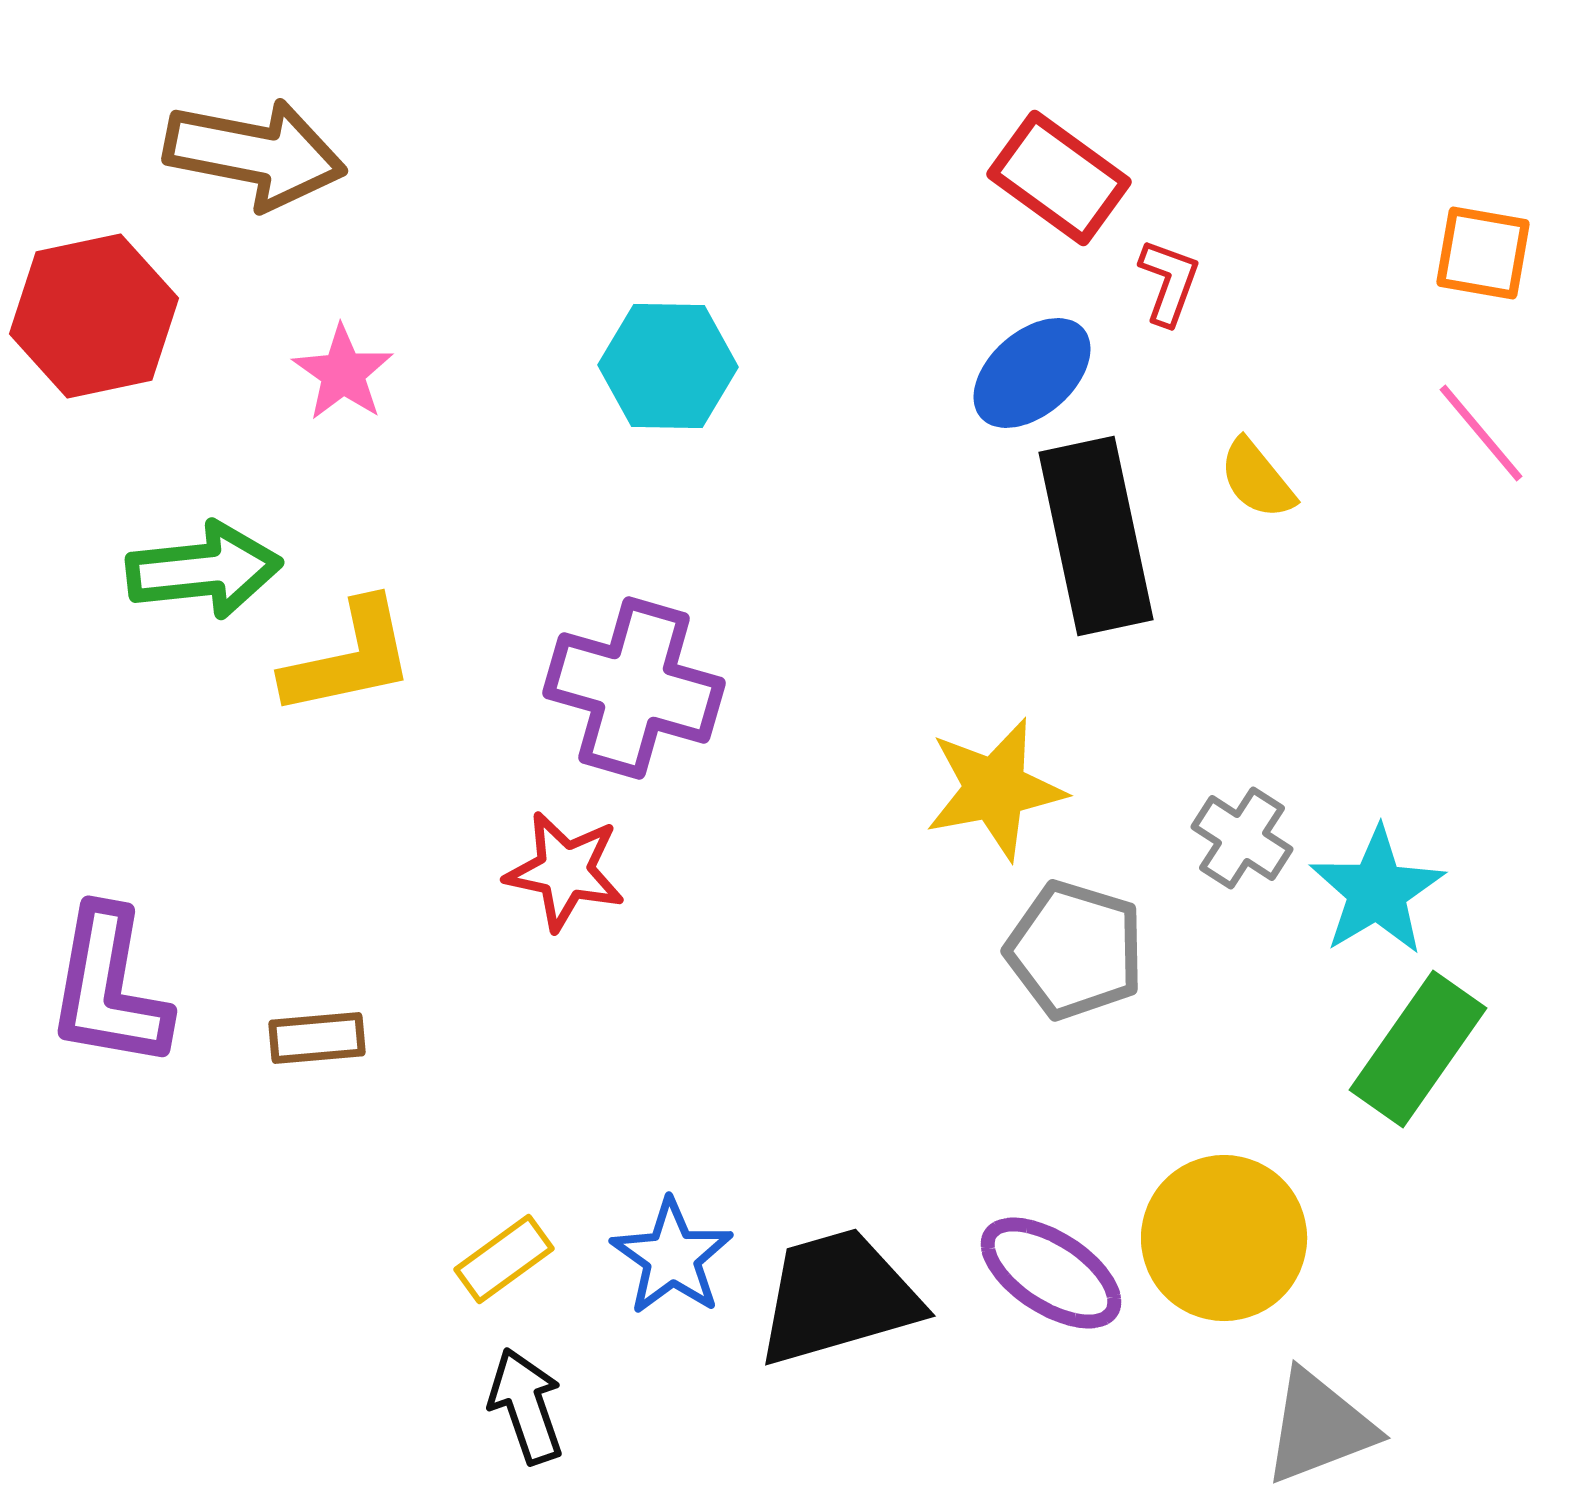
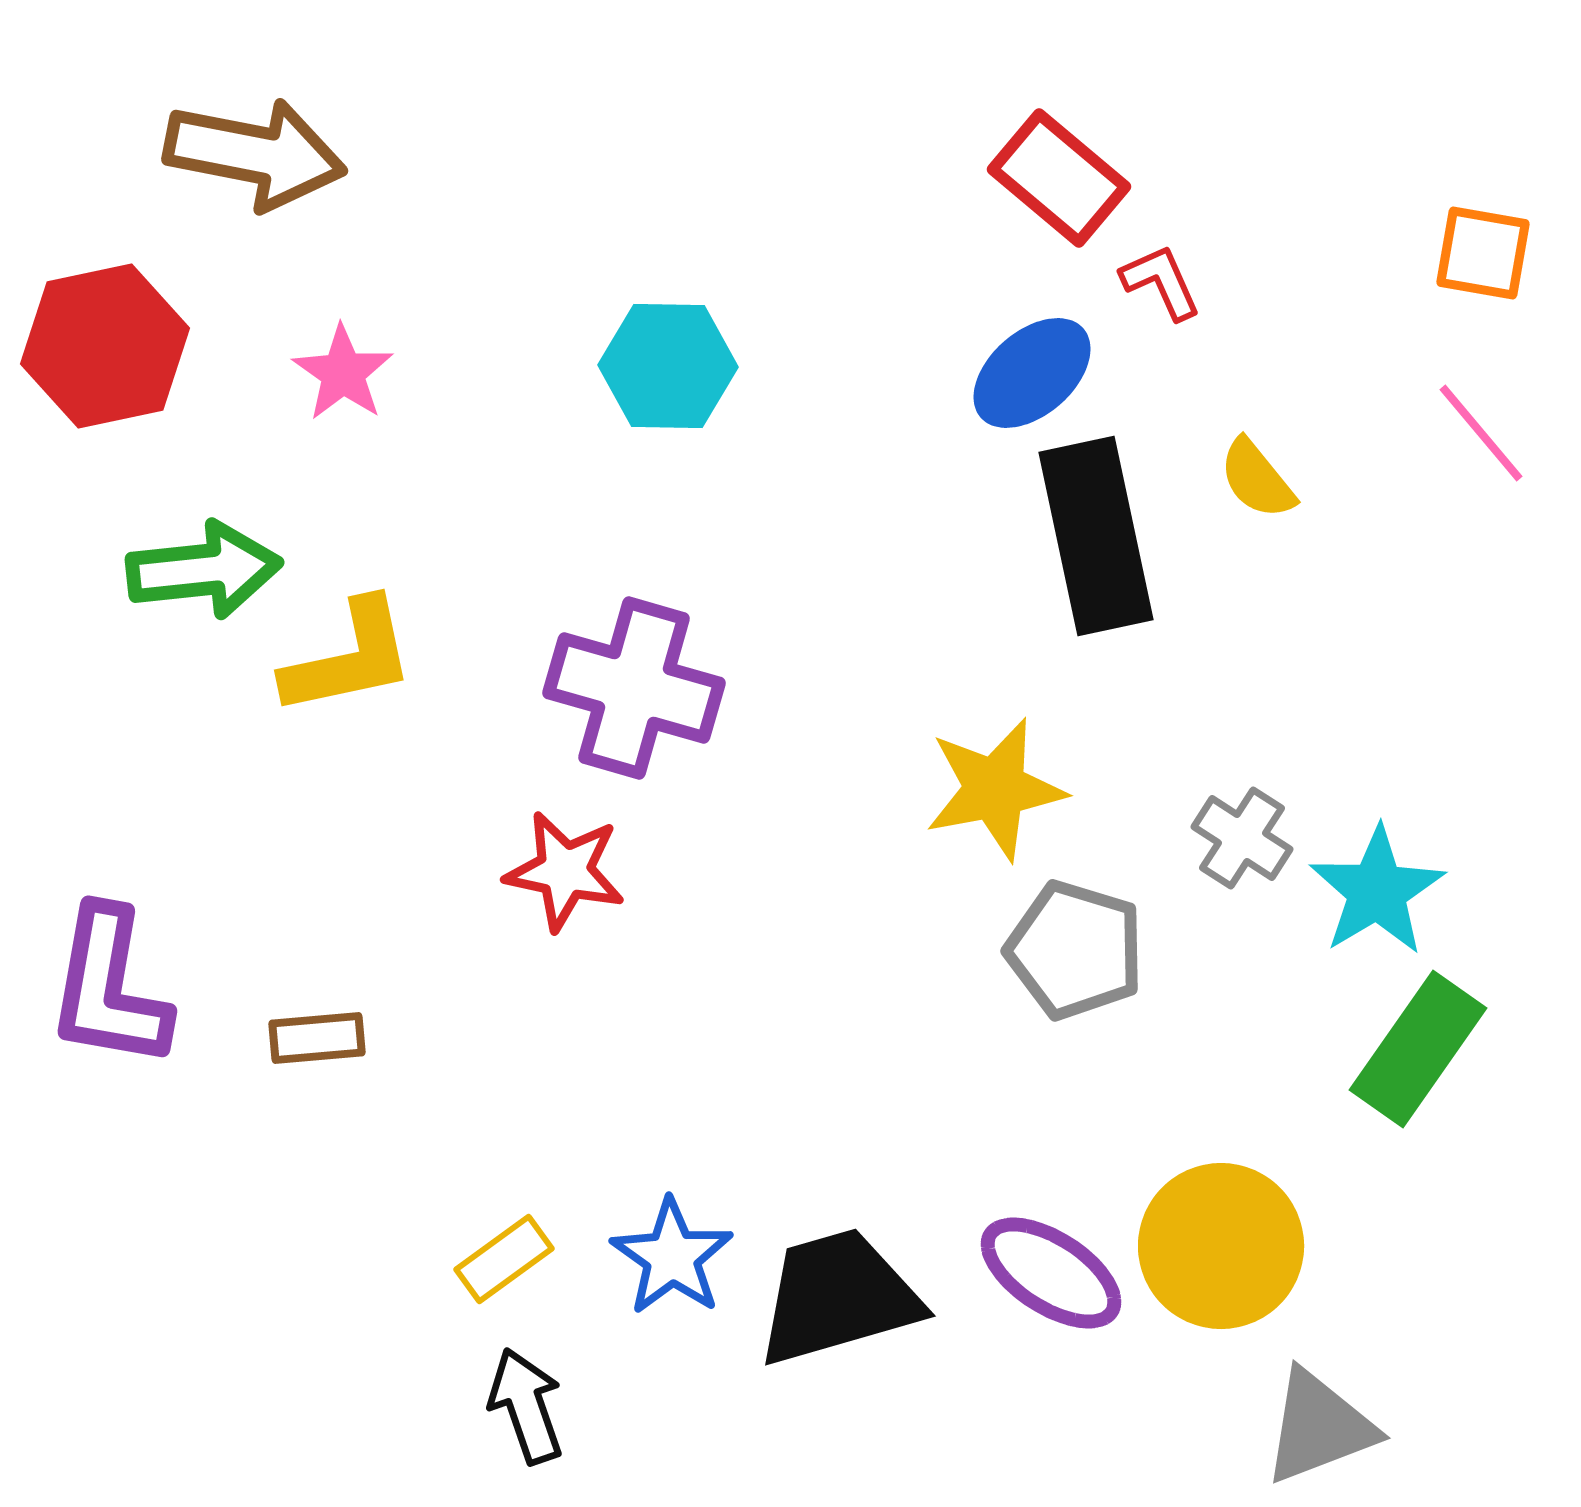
red rectangle: rotated 4 degrees clockwise
red L-shape: moved 8 px left; rotated 44 degrees counterclockwise
red hexagon: moved 11 px right, 30 px down
yellow circle: moved 3 px left, 8 px down
